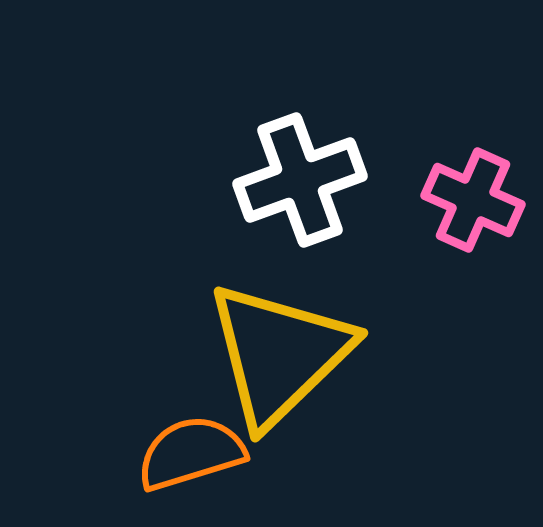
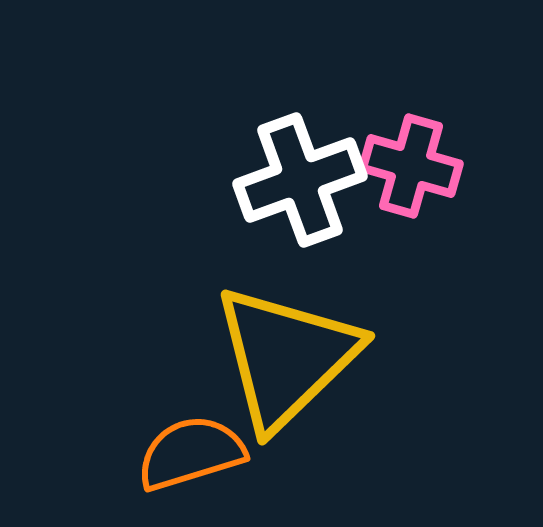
pink cross: moved 62 px left, 34 px up; rotated 8 degrees counterclockwise
yellow triangle: moved 7 px right, 3 px down
